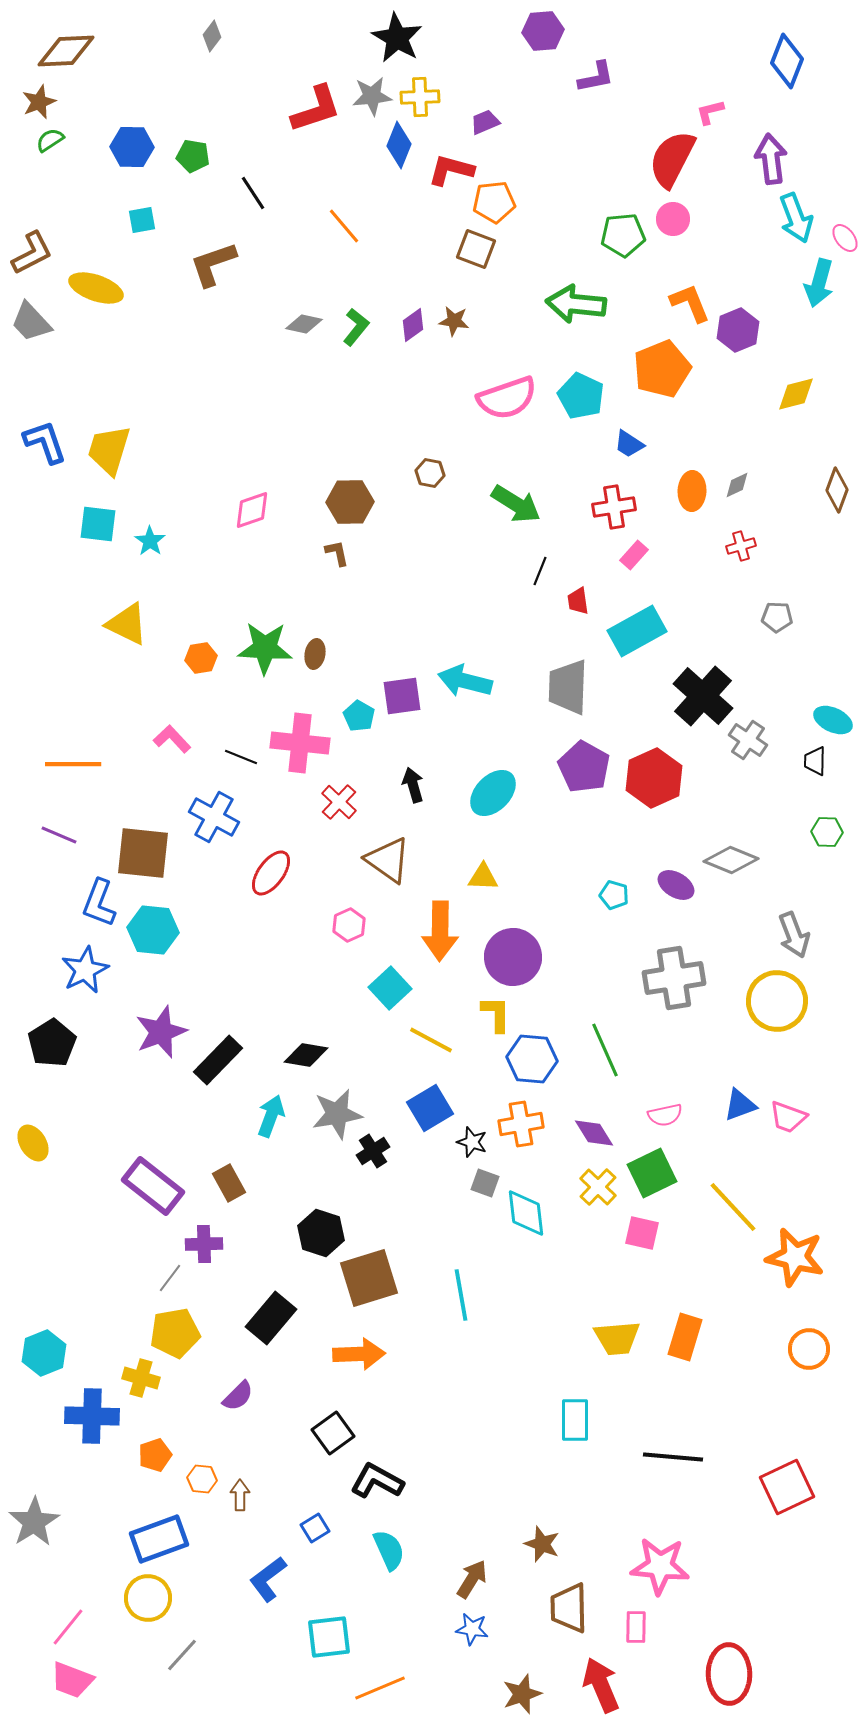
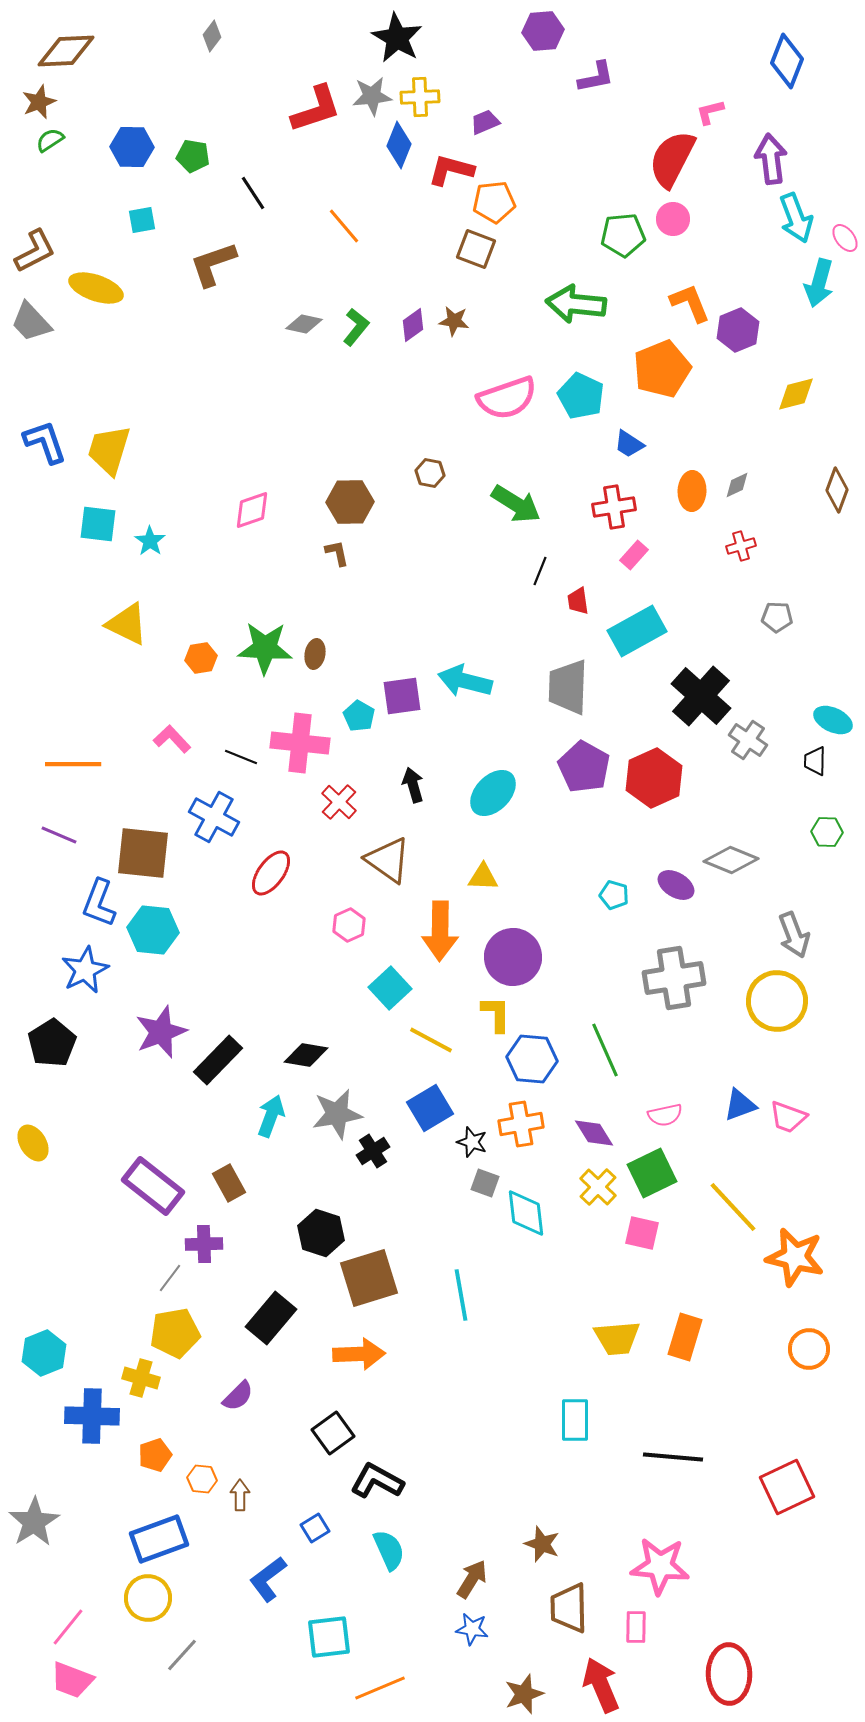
brown L-shape at (32, 253): moved 3 px right, 2 px up
black cross at (703, 696): moved 2 px left
brown star at (522, 1694): moved 2 px right
